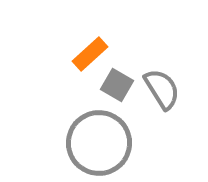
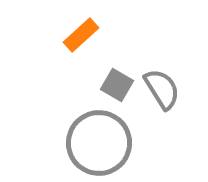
orange rectangle: moved 9 px left, 19 px up
